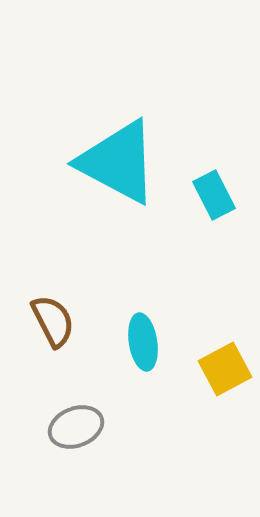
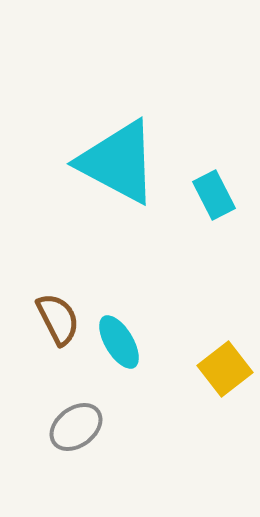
brown semicircle: moved 5 px right, 2 px up
cyan ellipse: moved 24 px left; rotated 22 degrees counterclockwise
yellow square: rotated 10 degrees counterclockwise
gray ellipse: rotated 16 degrees counterclockwise
